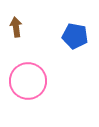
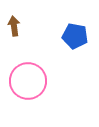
brown arrow: moved 2 px left, 1 px up
